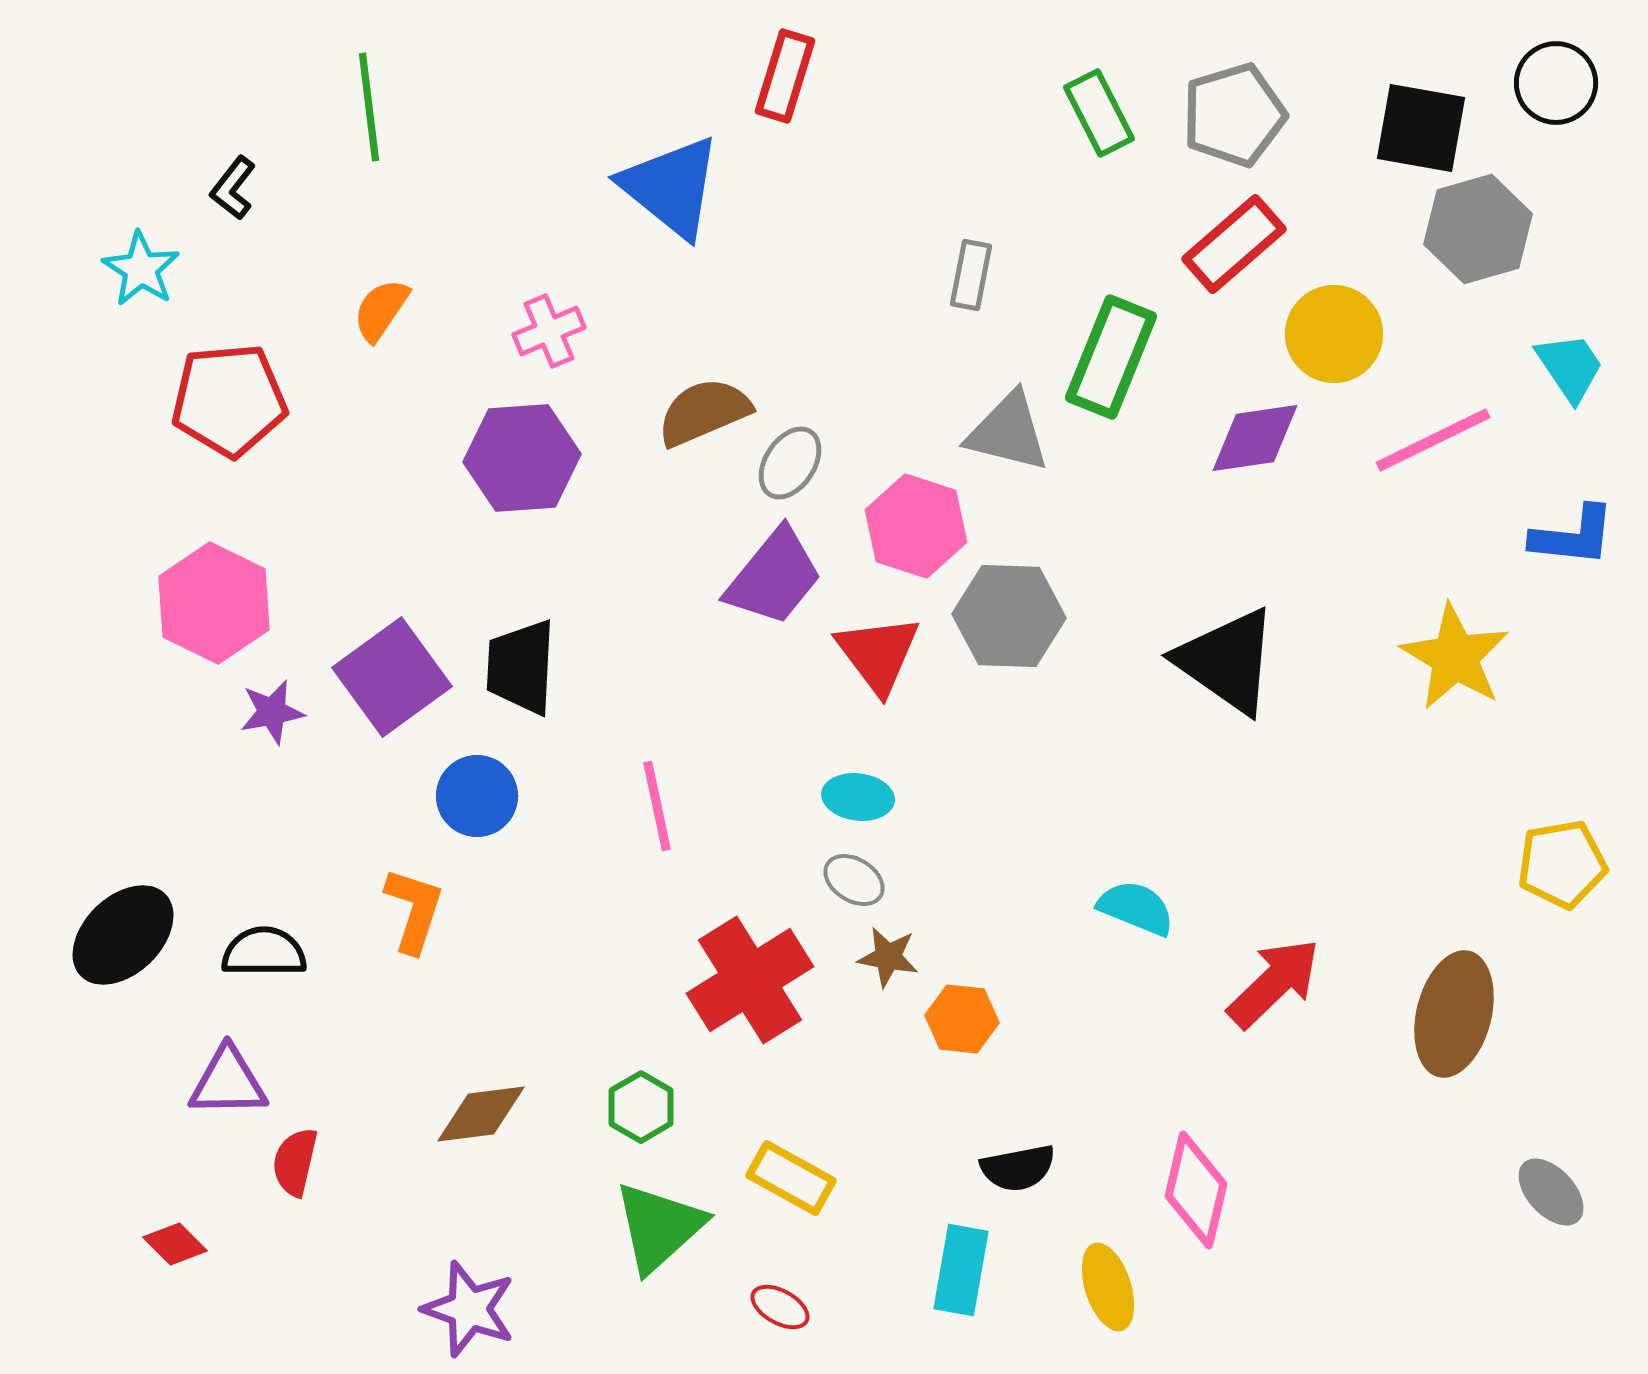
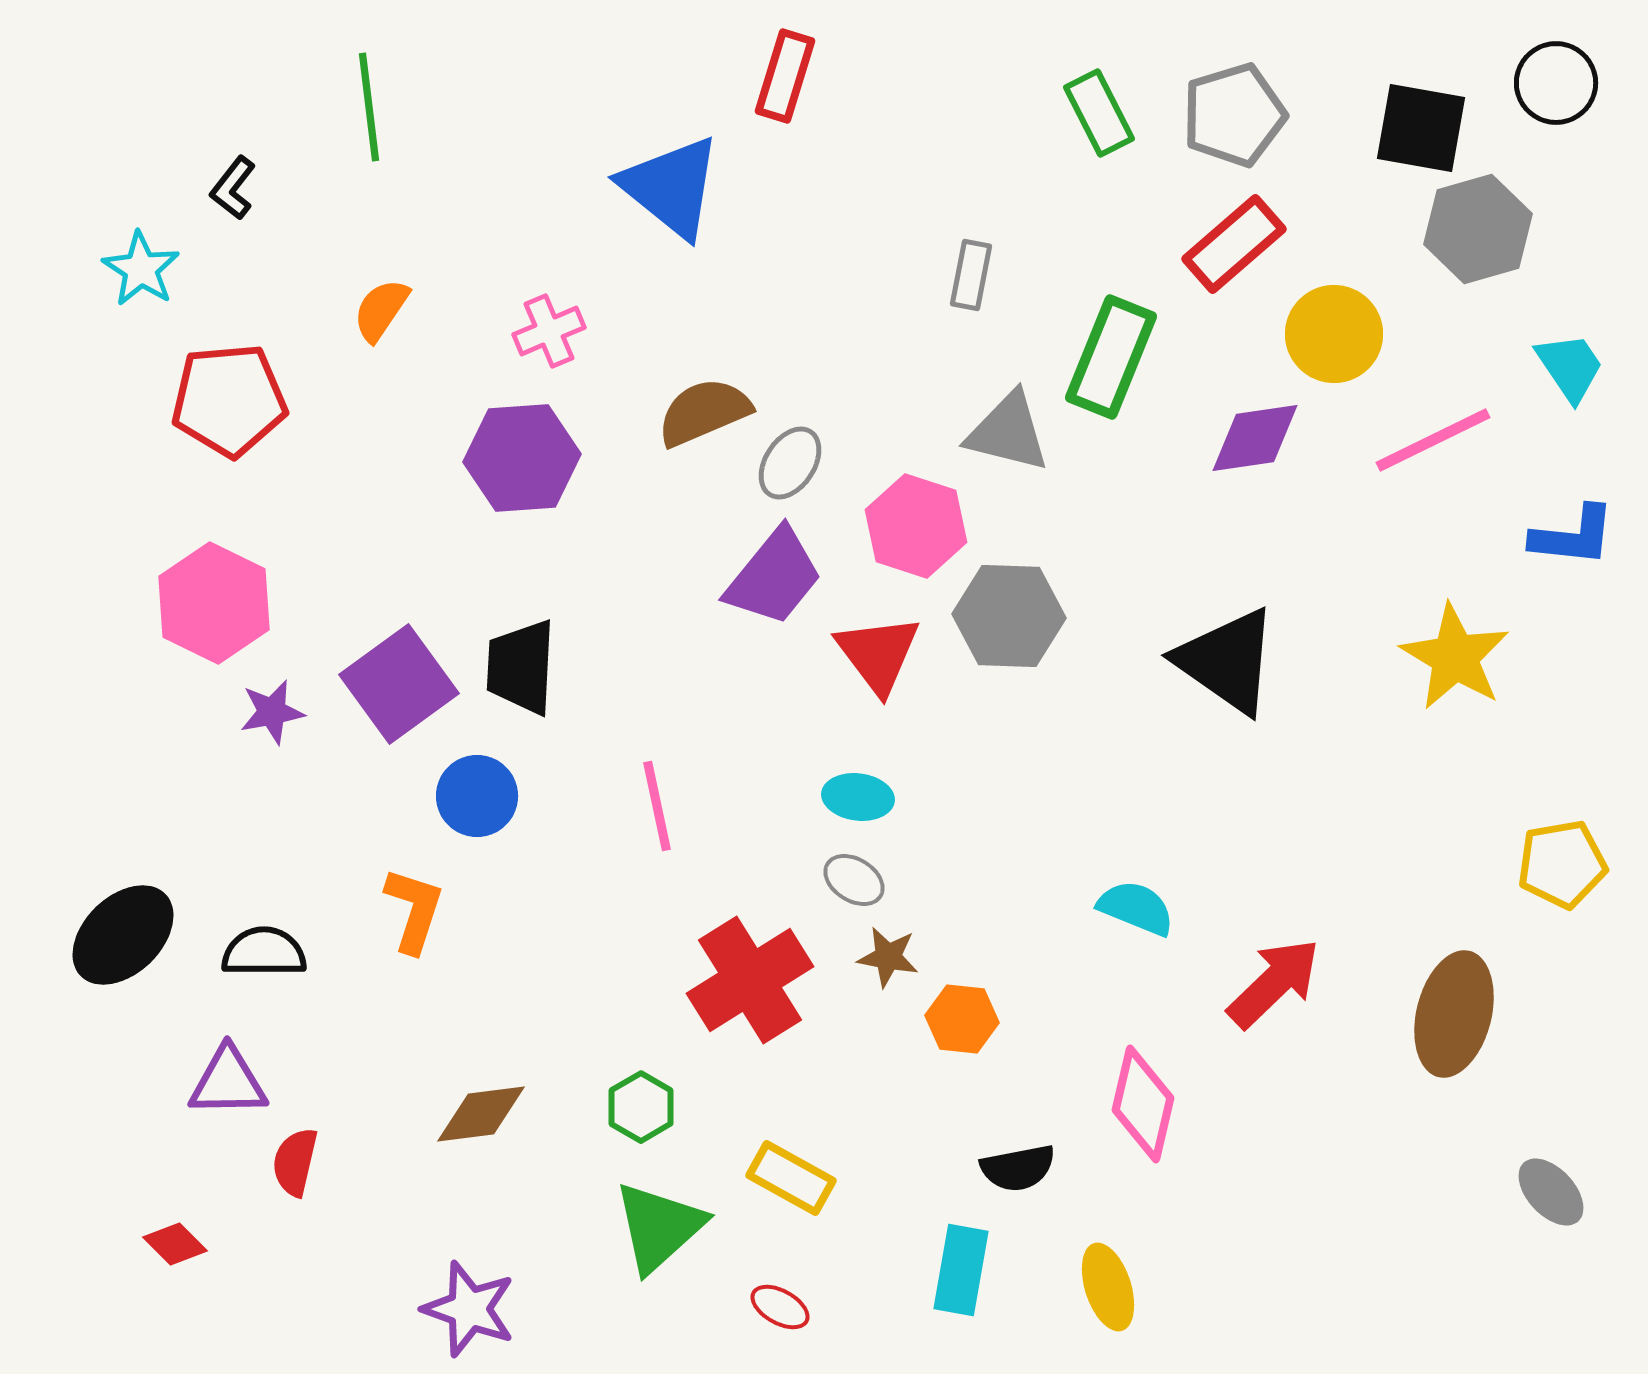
purple square at (392, 677): moved 7 px right, 7 px down
pink diamond at (1196, 1190): moved 53 px left, 86 px up
